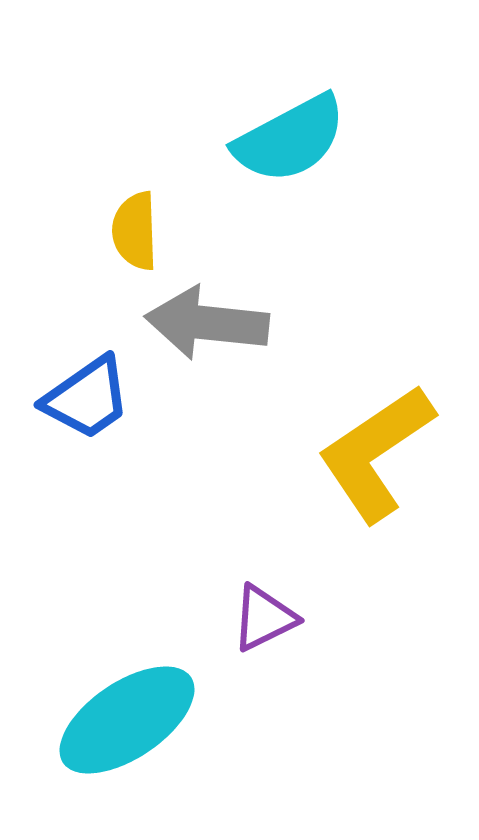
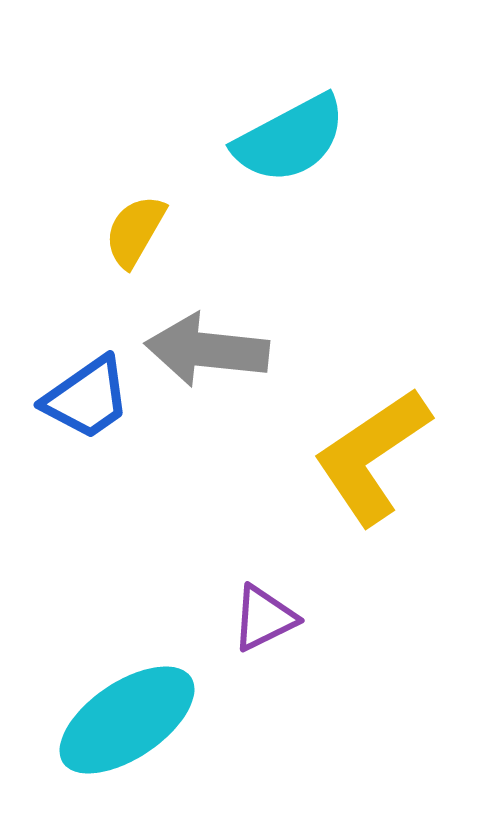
yellow semicircle: rotated 32 degrees clockwise
gray arrow: moved 27 px down
yellow L-shape: moved 4 px left, 3 px down
